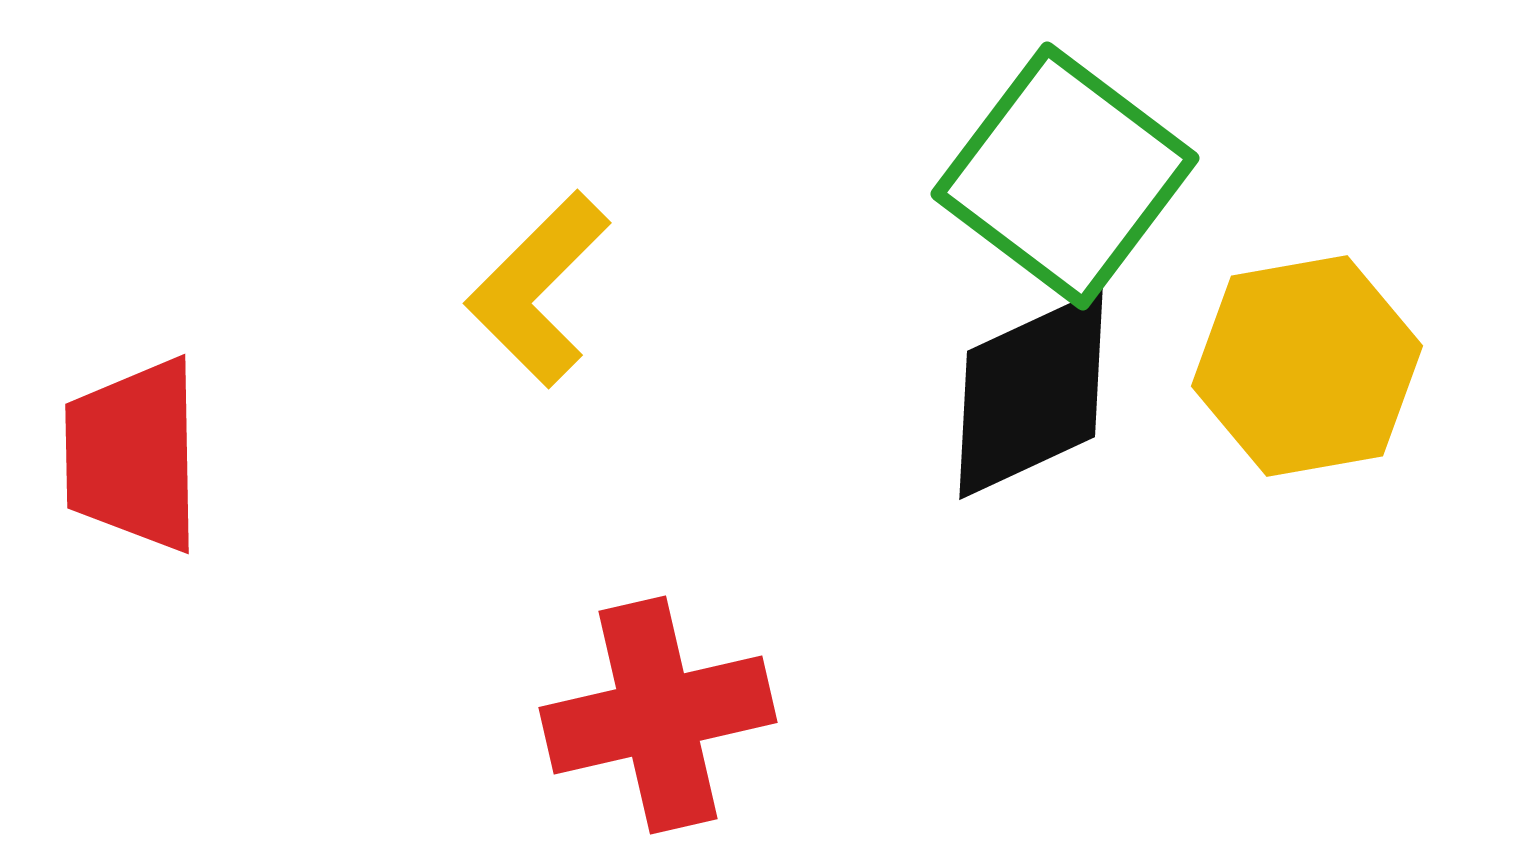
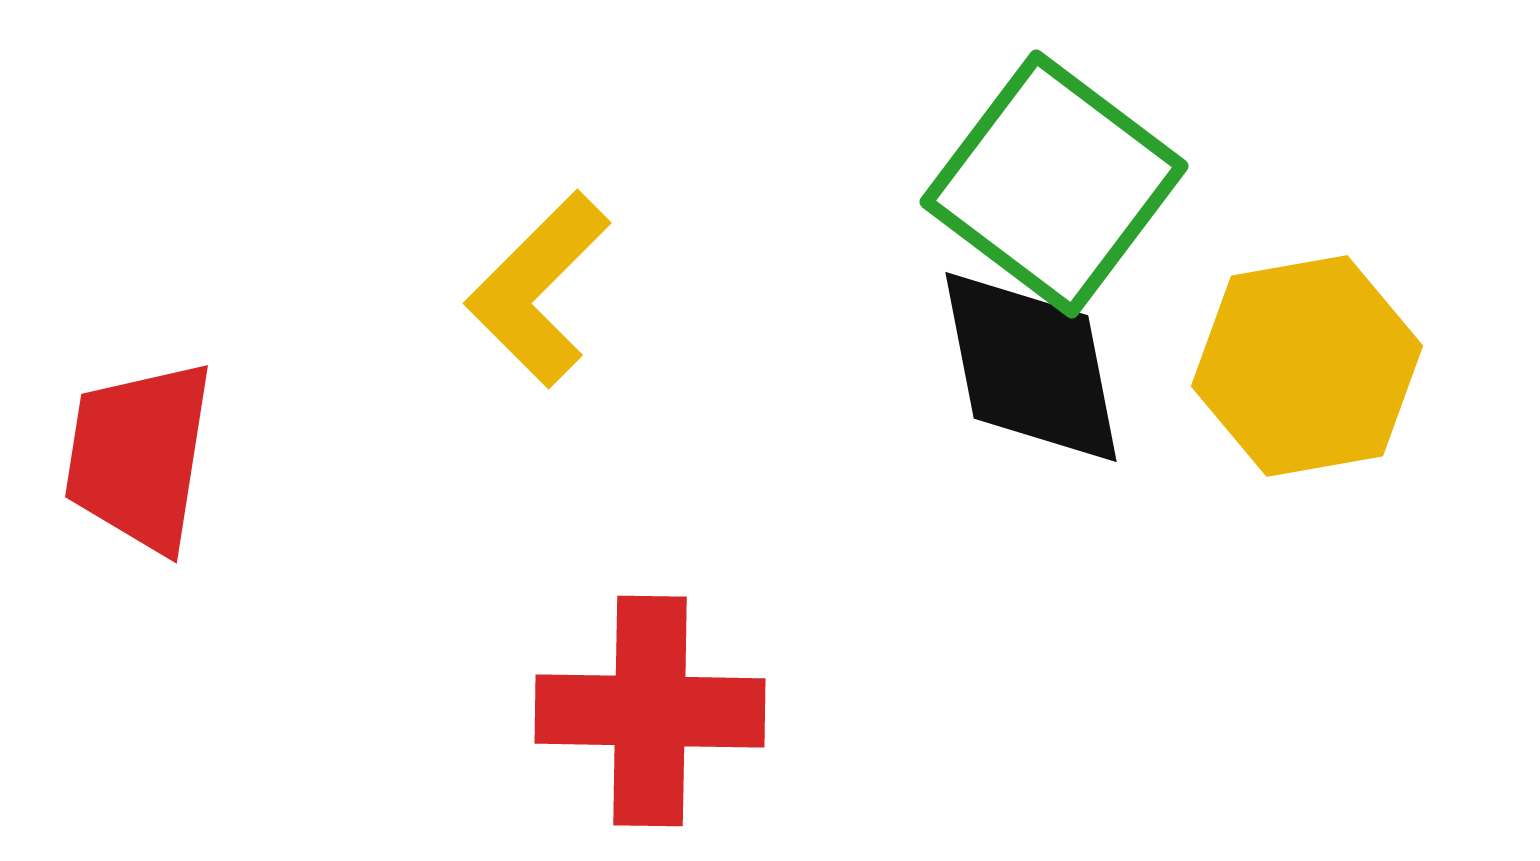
green square: moved 11 px left, 8 px down
black diamond: moved 27 px up; rotated 76 degrees counterclockwise
red trapezoid: moved 6 px right, 1 px down; rotated 10 degrees clockwise
red cross: moved 8 px left, 4 px up; rotated 14 degrees clockwise
